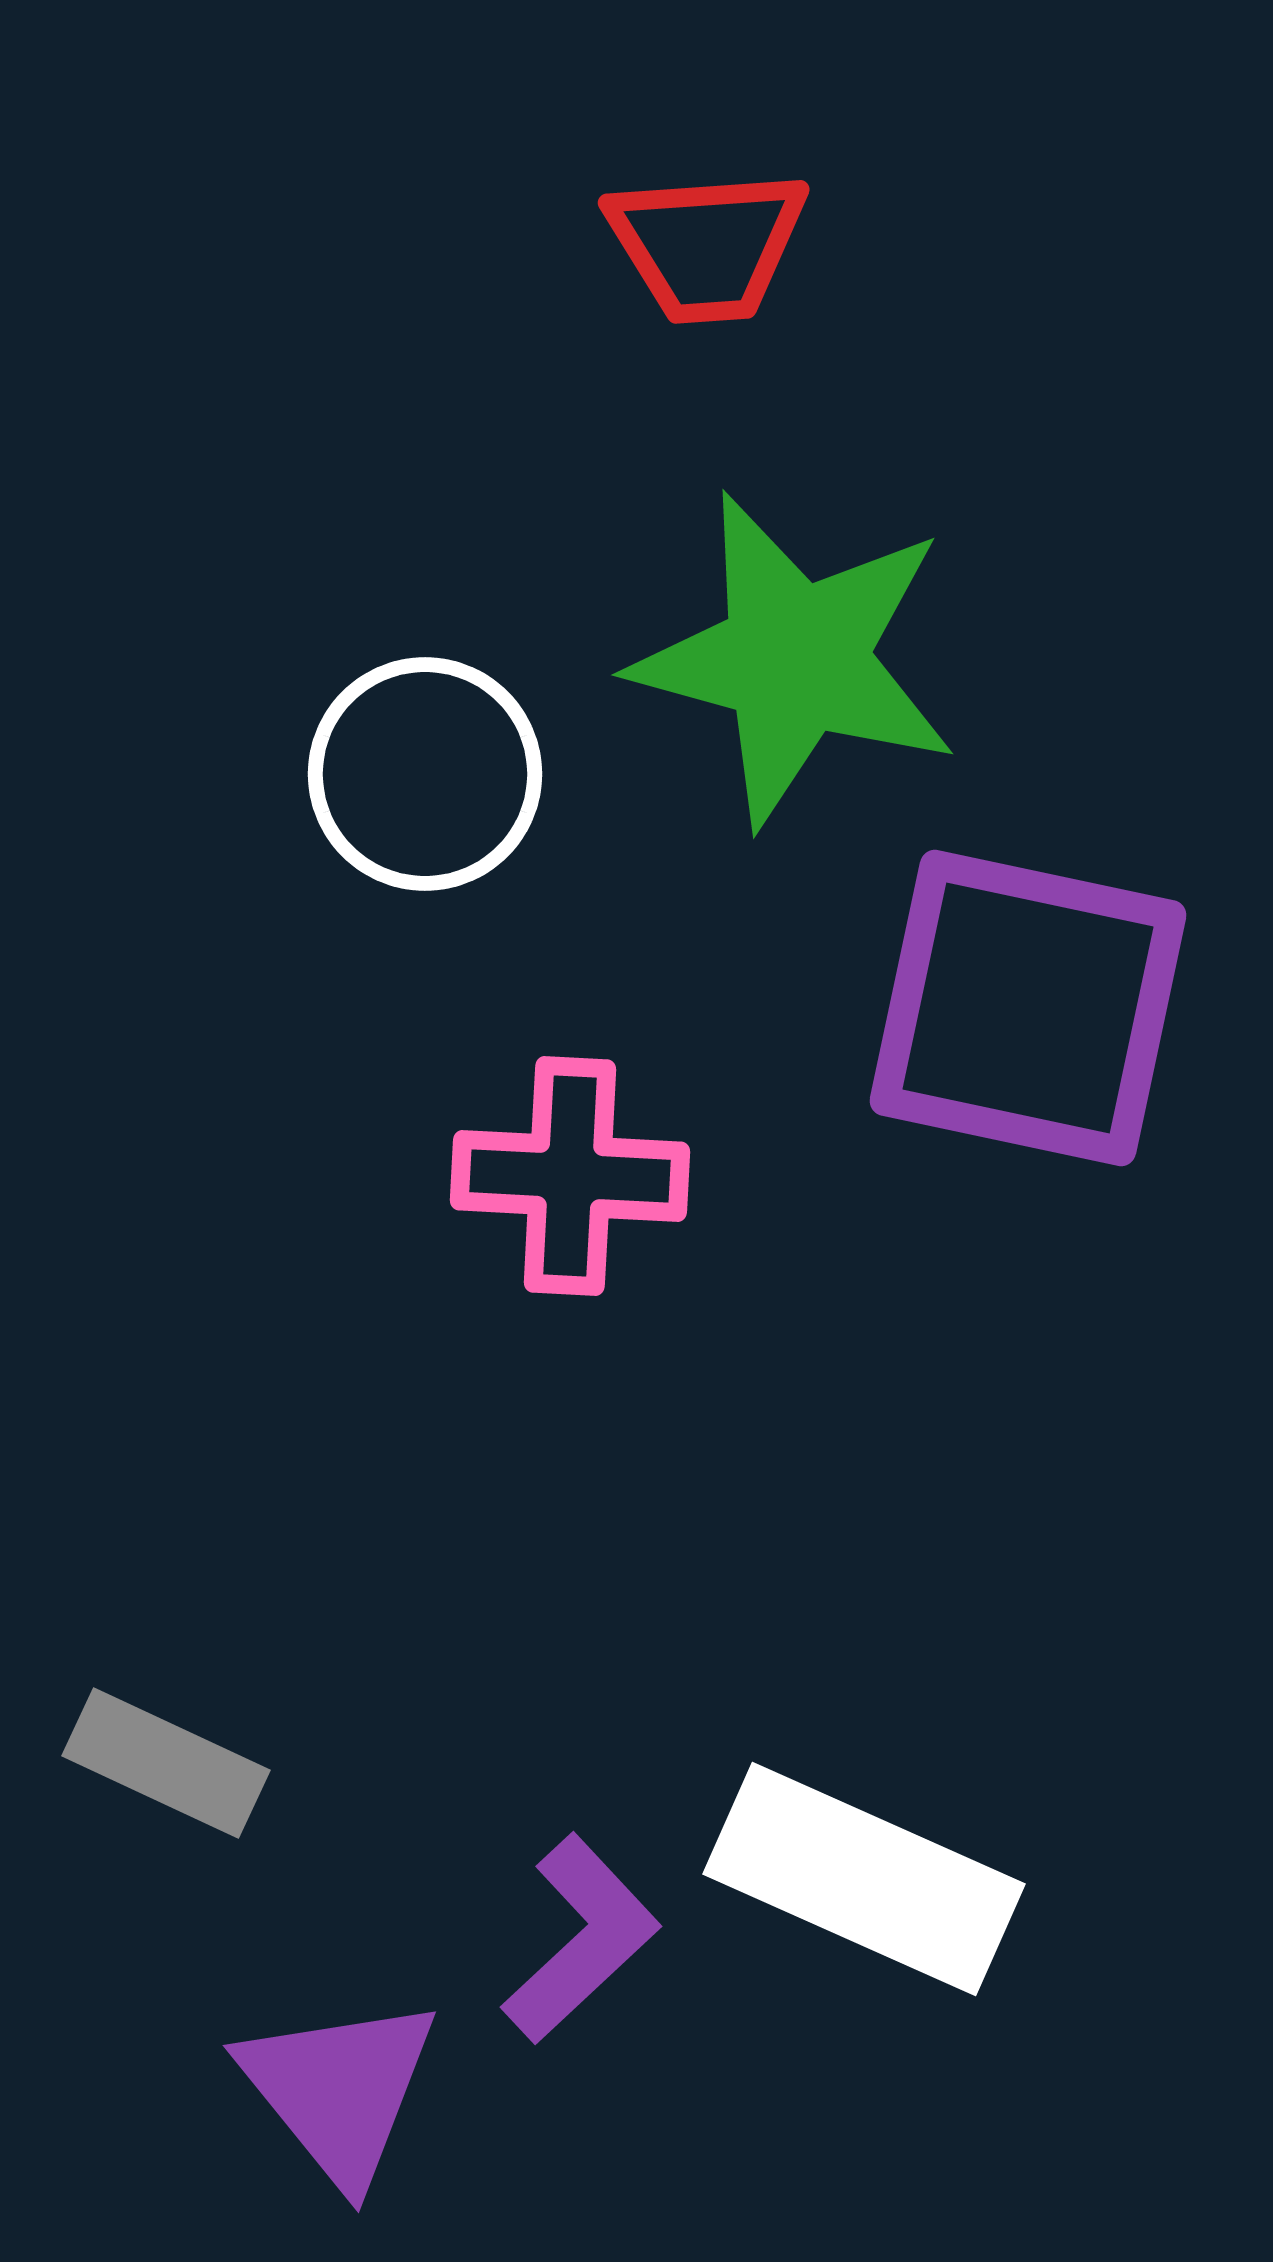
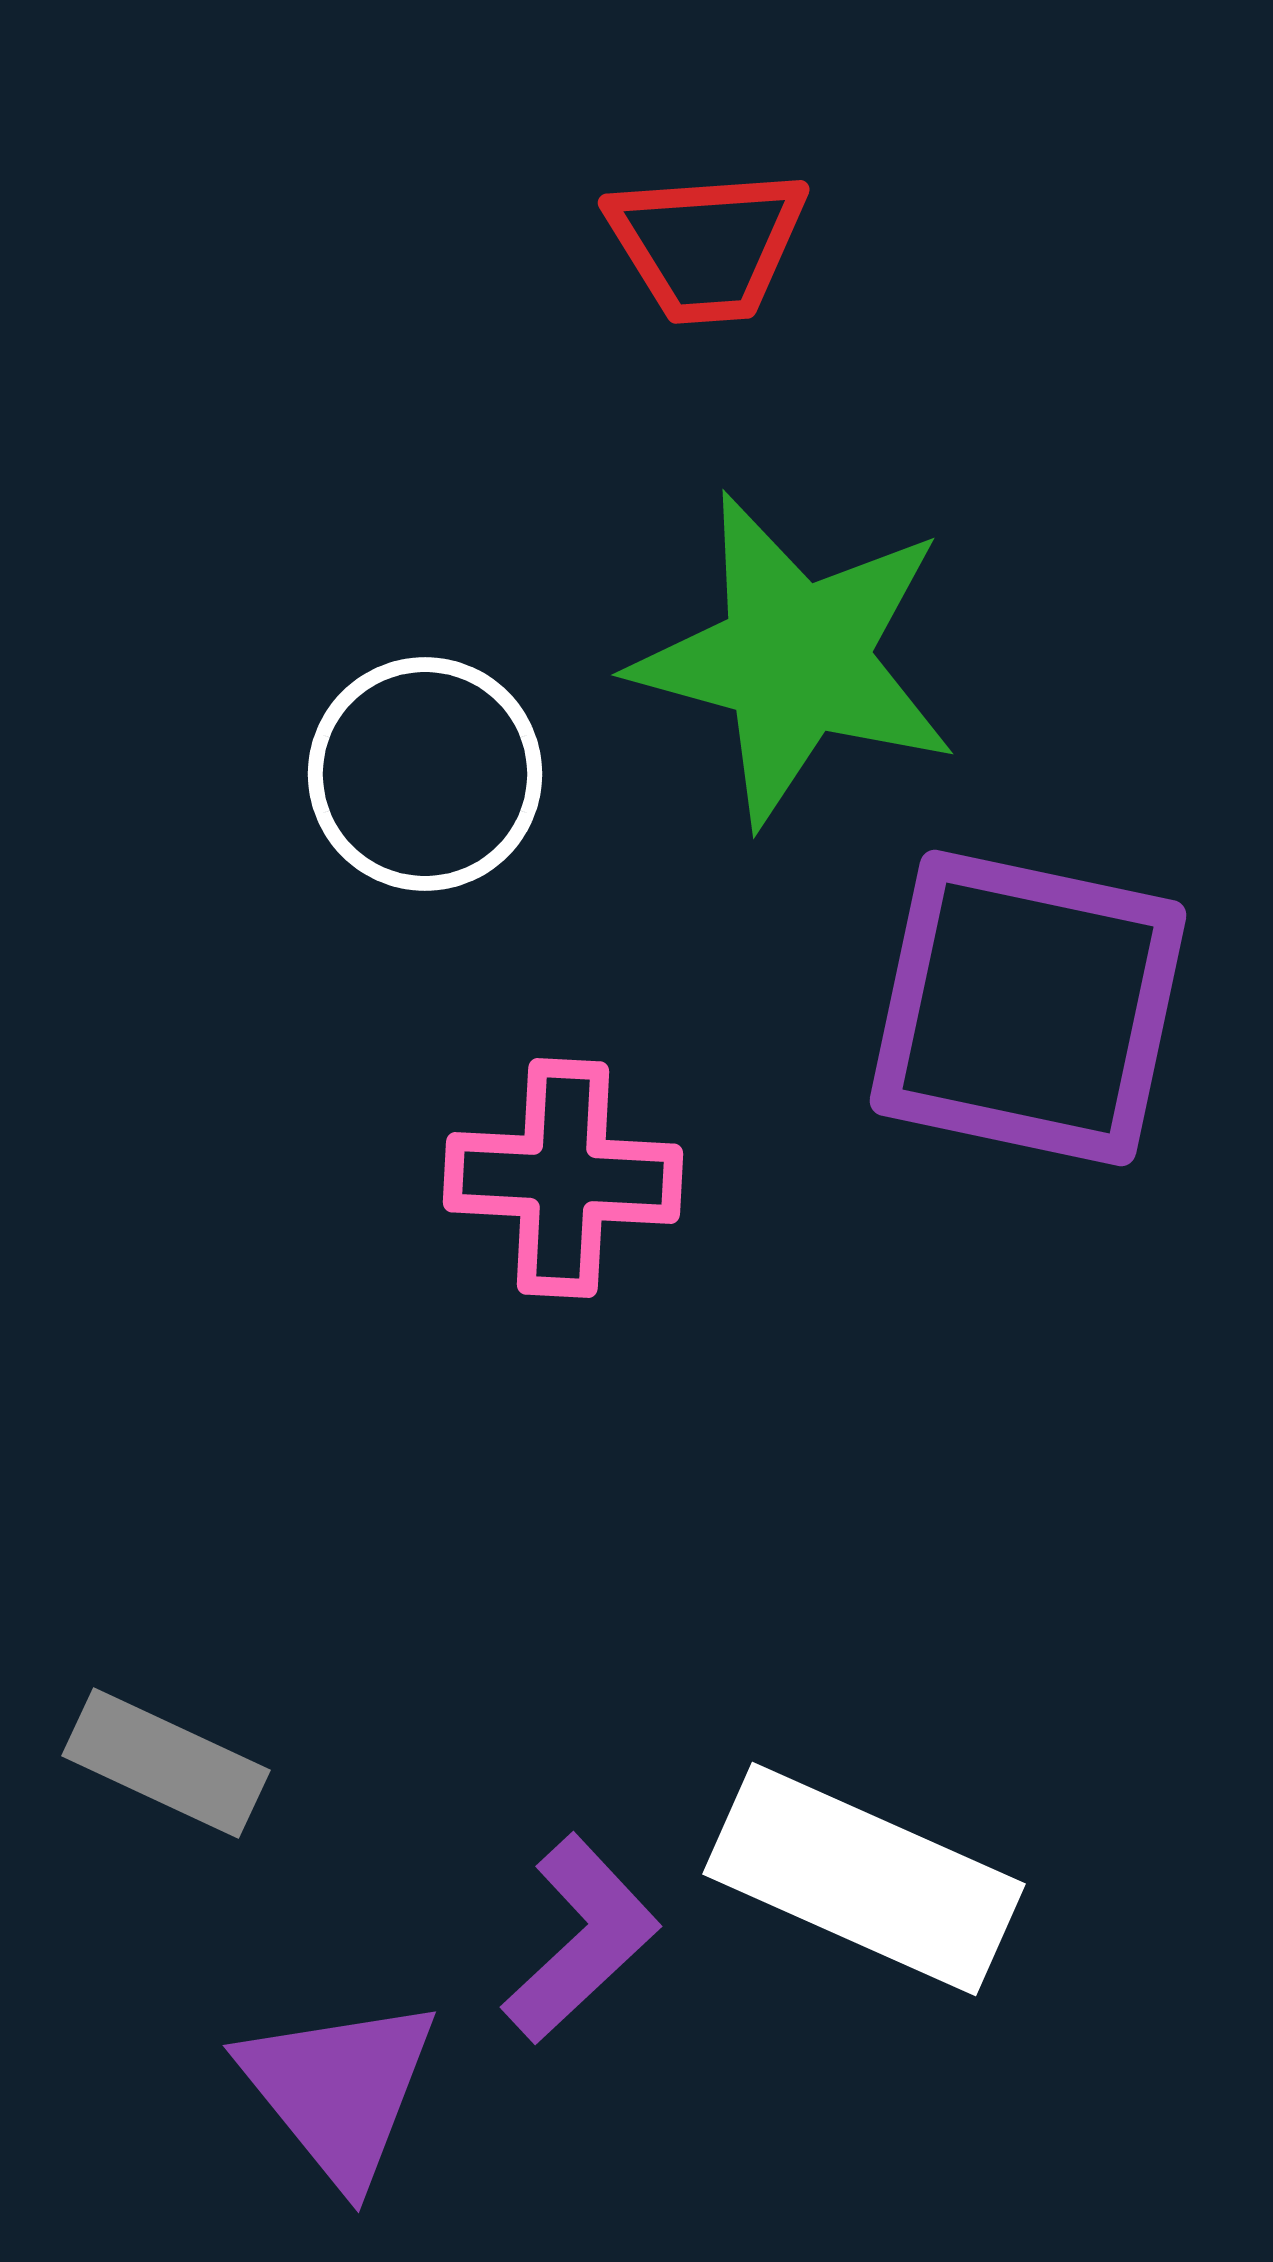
pink cross: moved 7 px left, 2 px down
